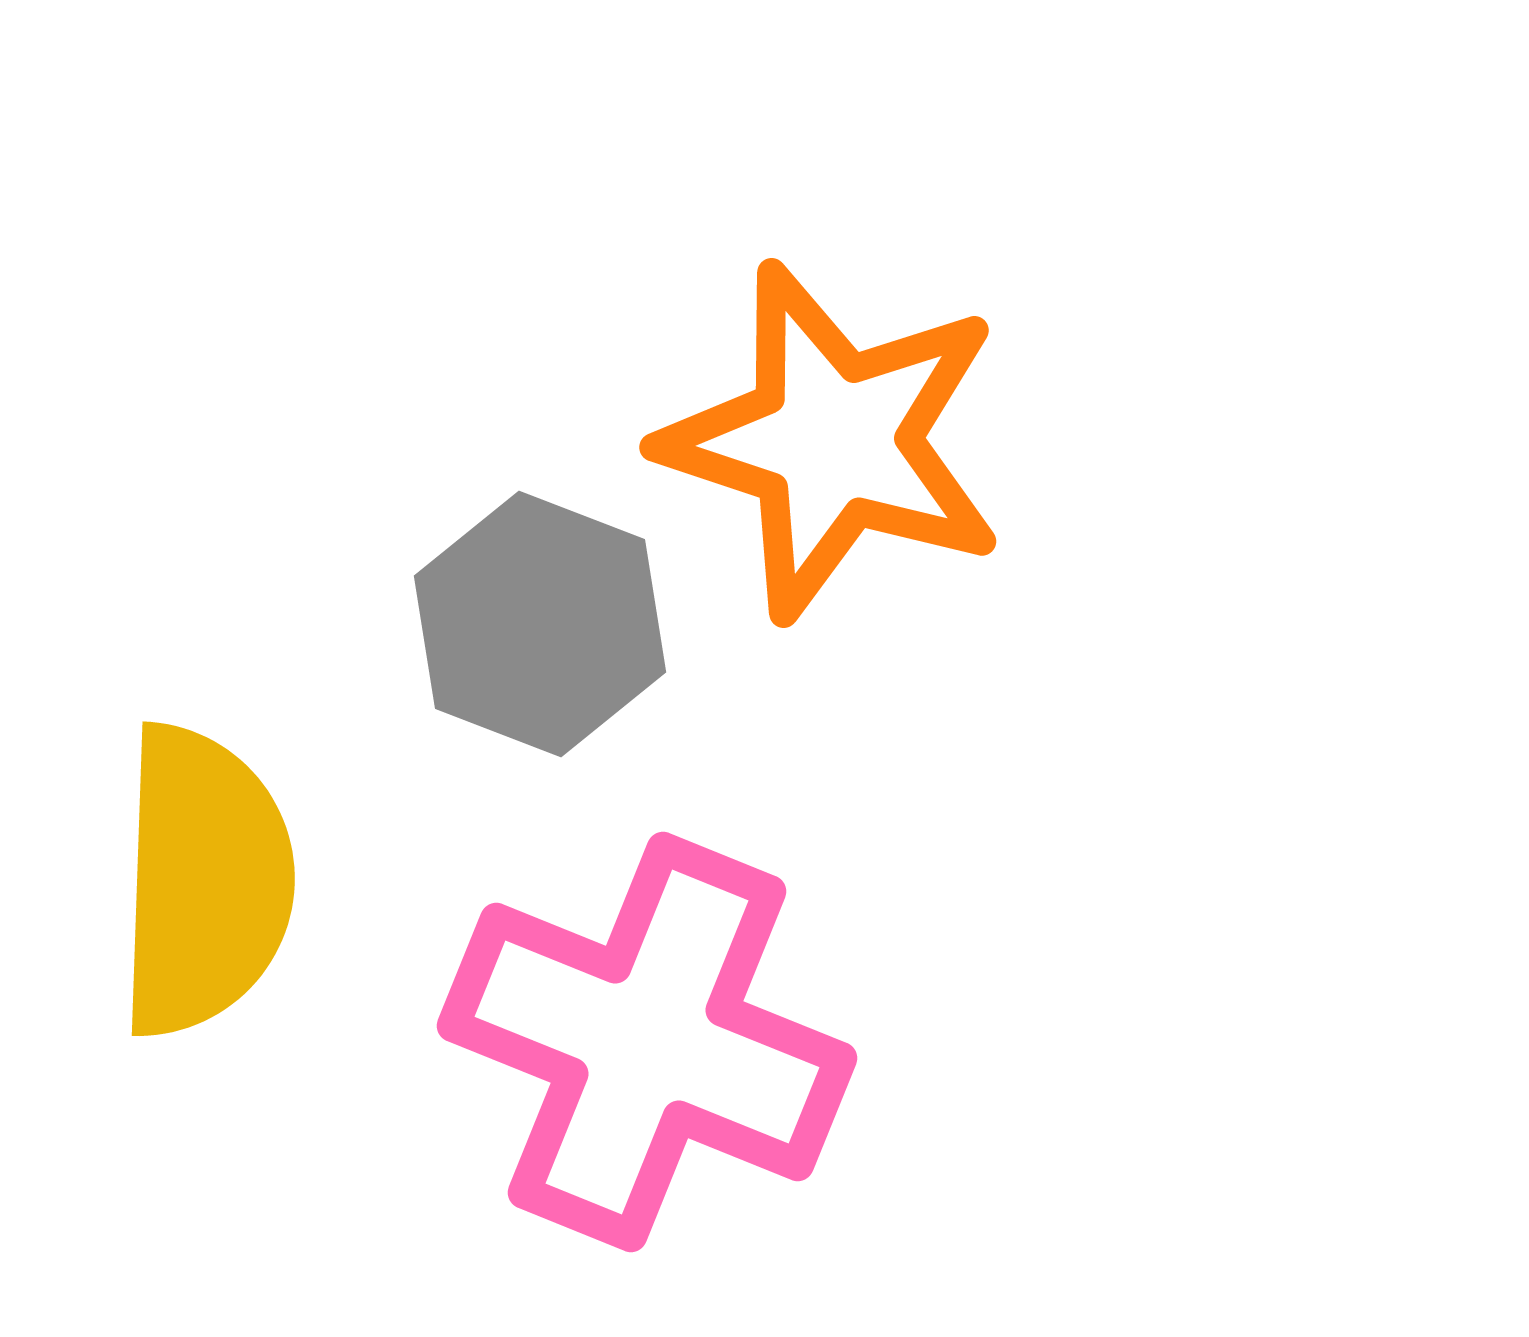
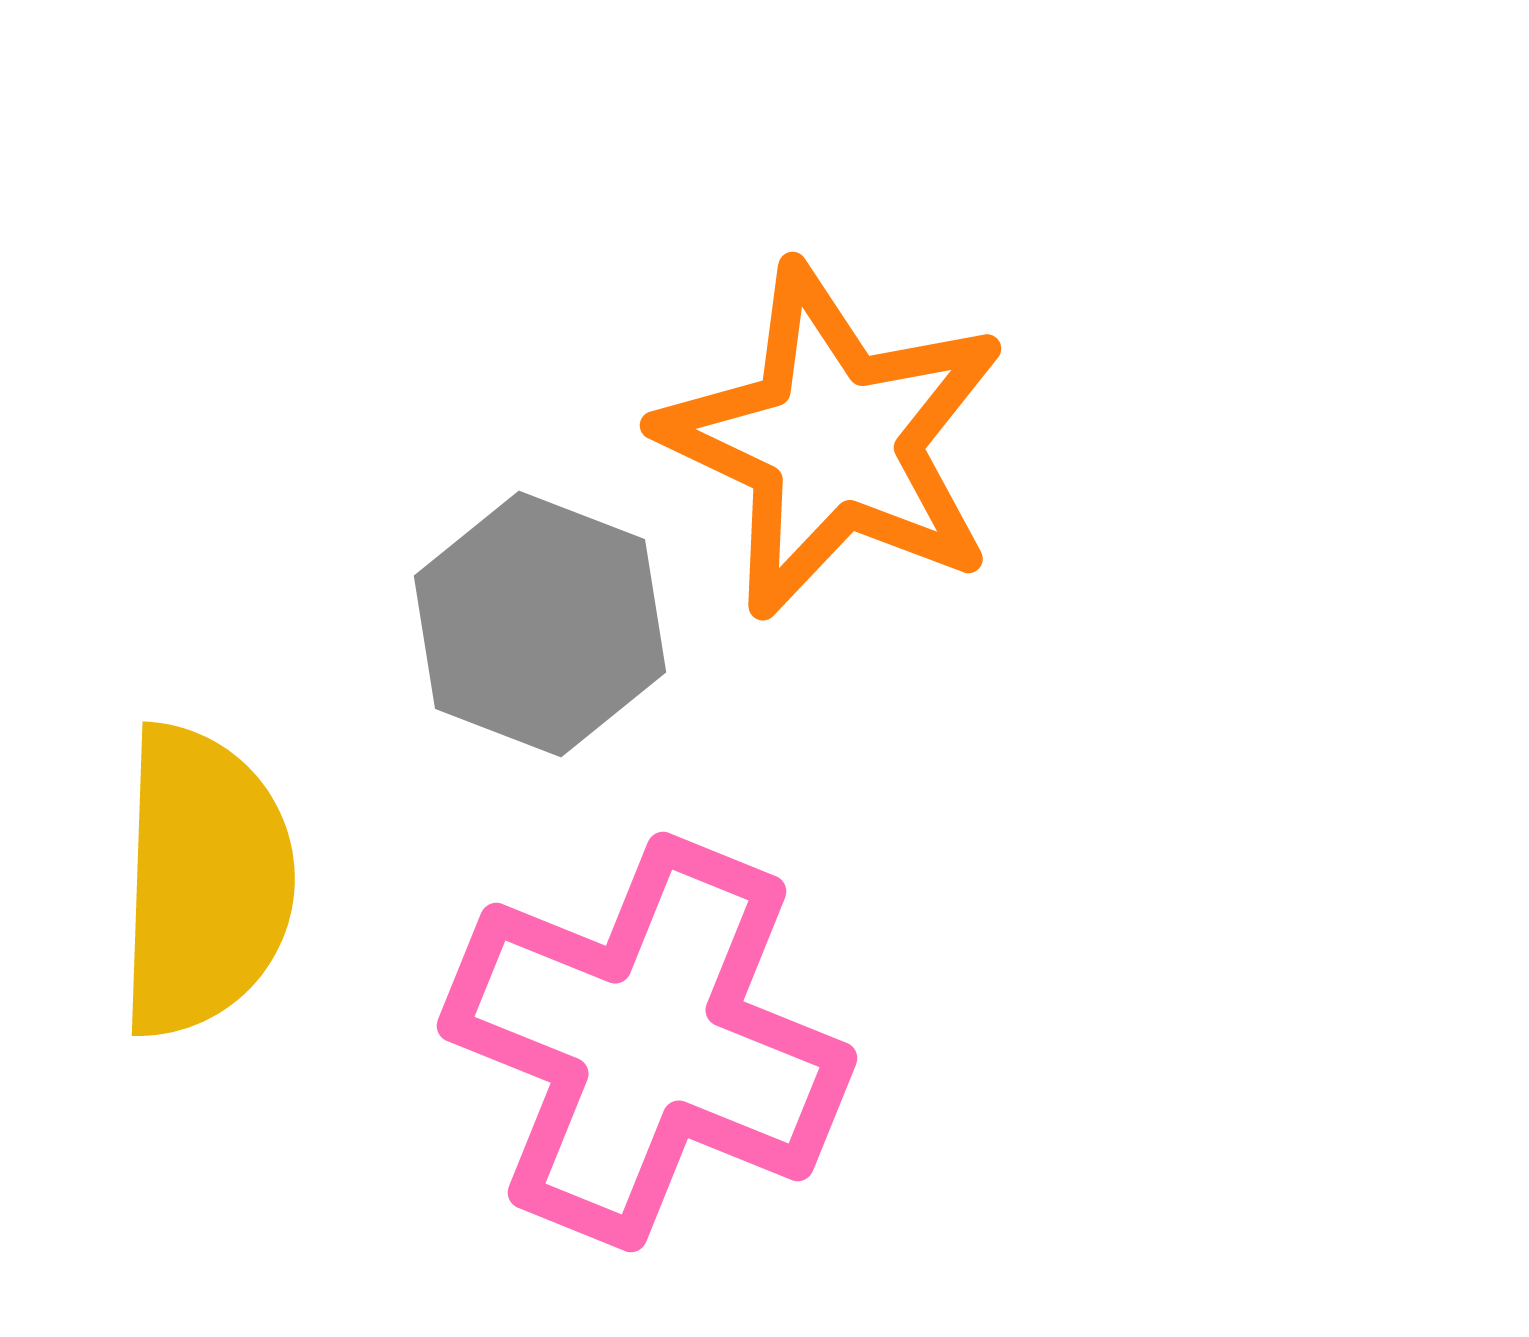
orange star: rotated 7 degrees clockwise
